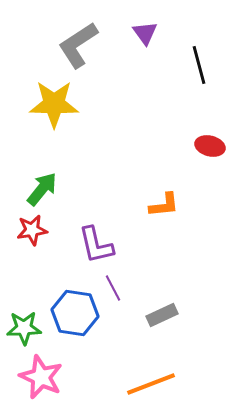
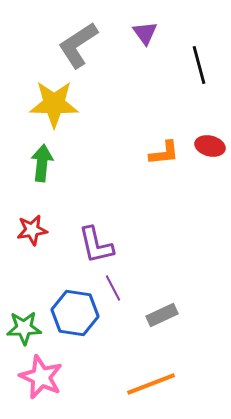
green arrow: moved 26 px up; rotated 33 degrees counterclockwise
orange L-shape: moved 52 px up
